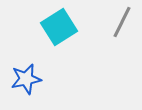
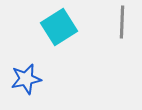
gray line: rotated 24 degrees counterclockwise
